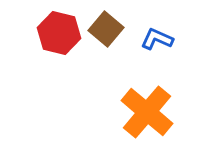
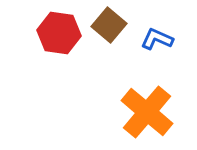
brown square: moved 3 px right, 4 px up
red hexagon: rotated 6 degrees counterclockwise
